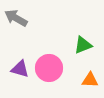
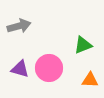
gray arrow: moved 3 px right, 8 px down; rotated 135 degrees clockwise
